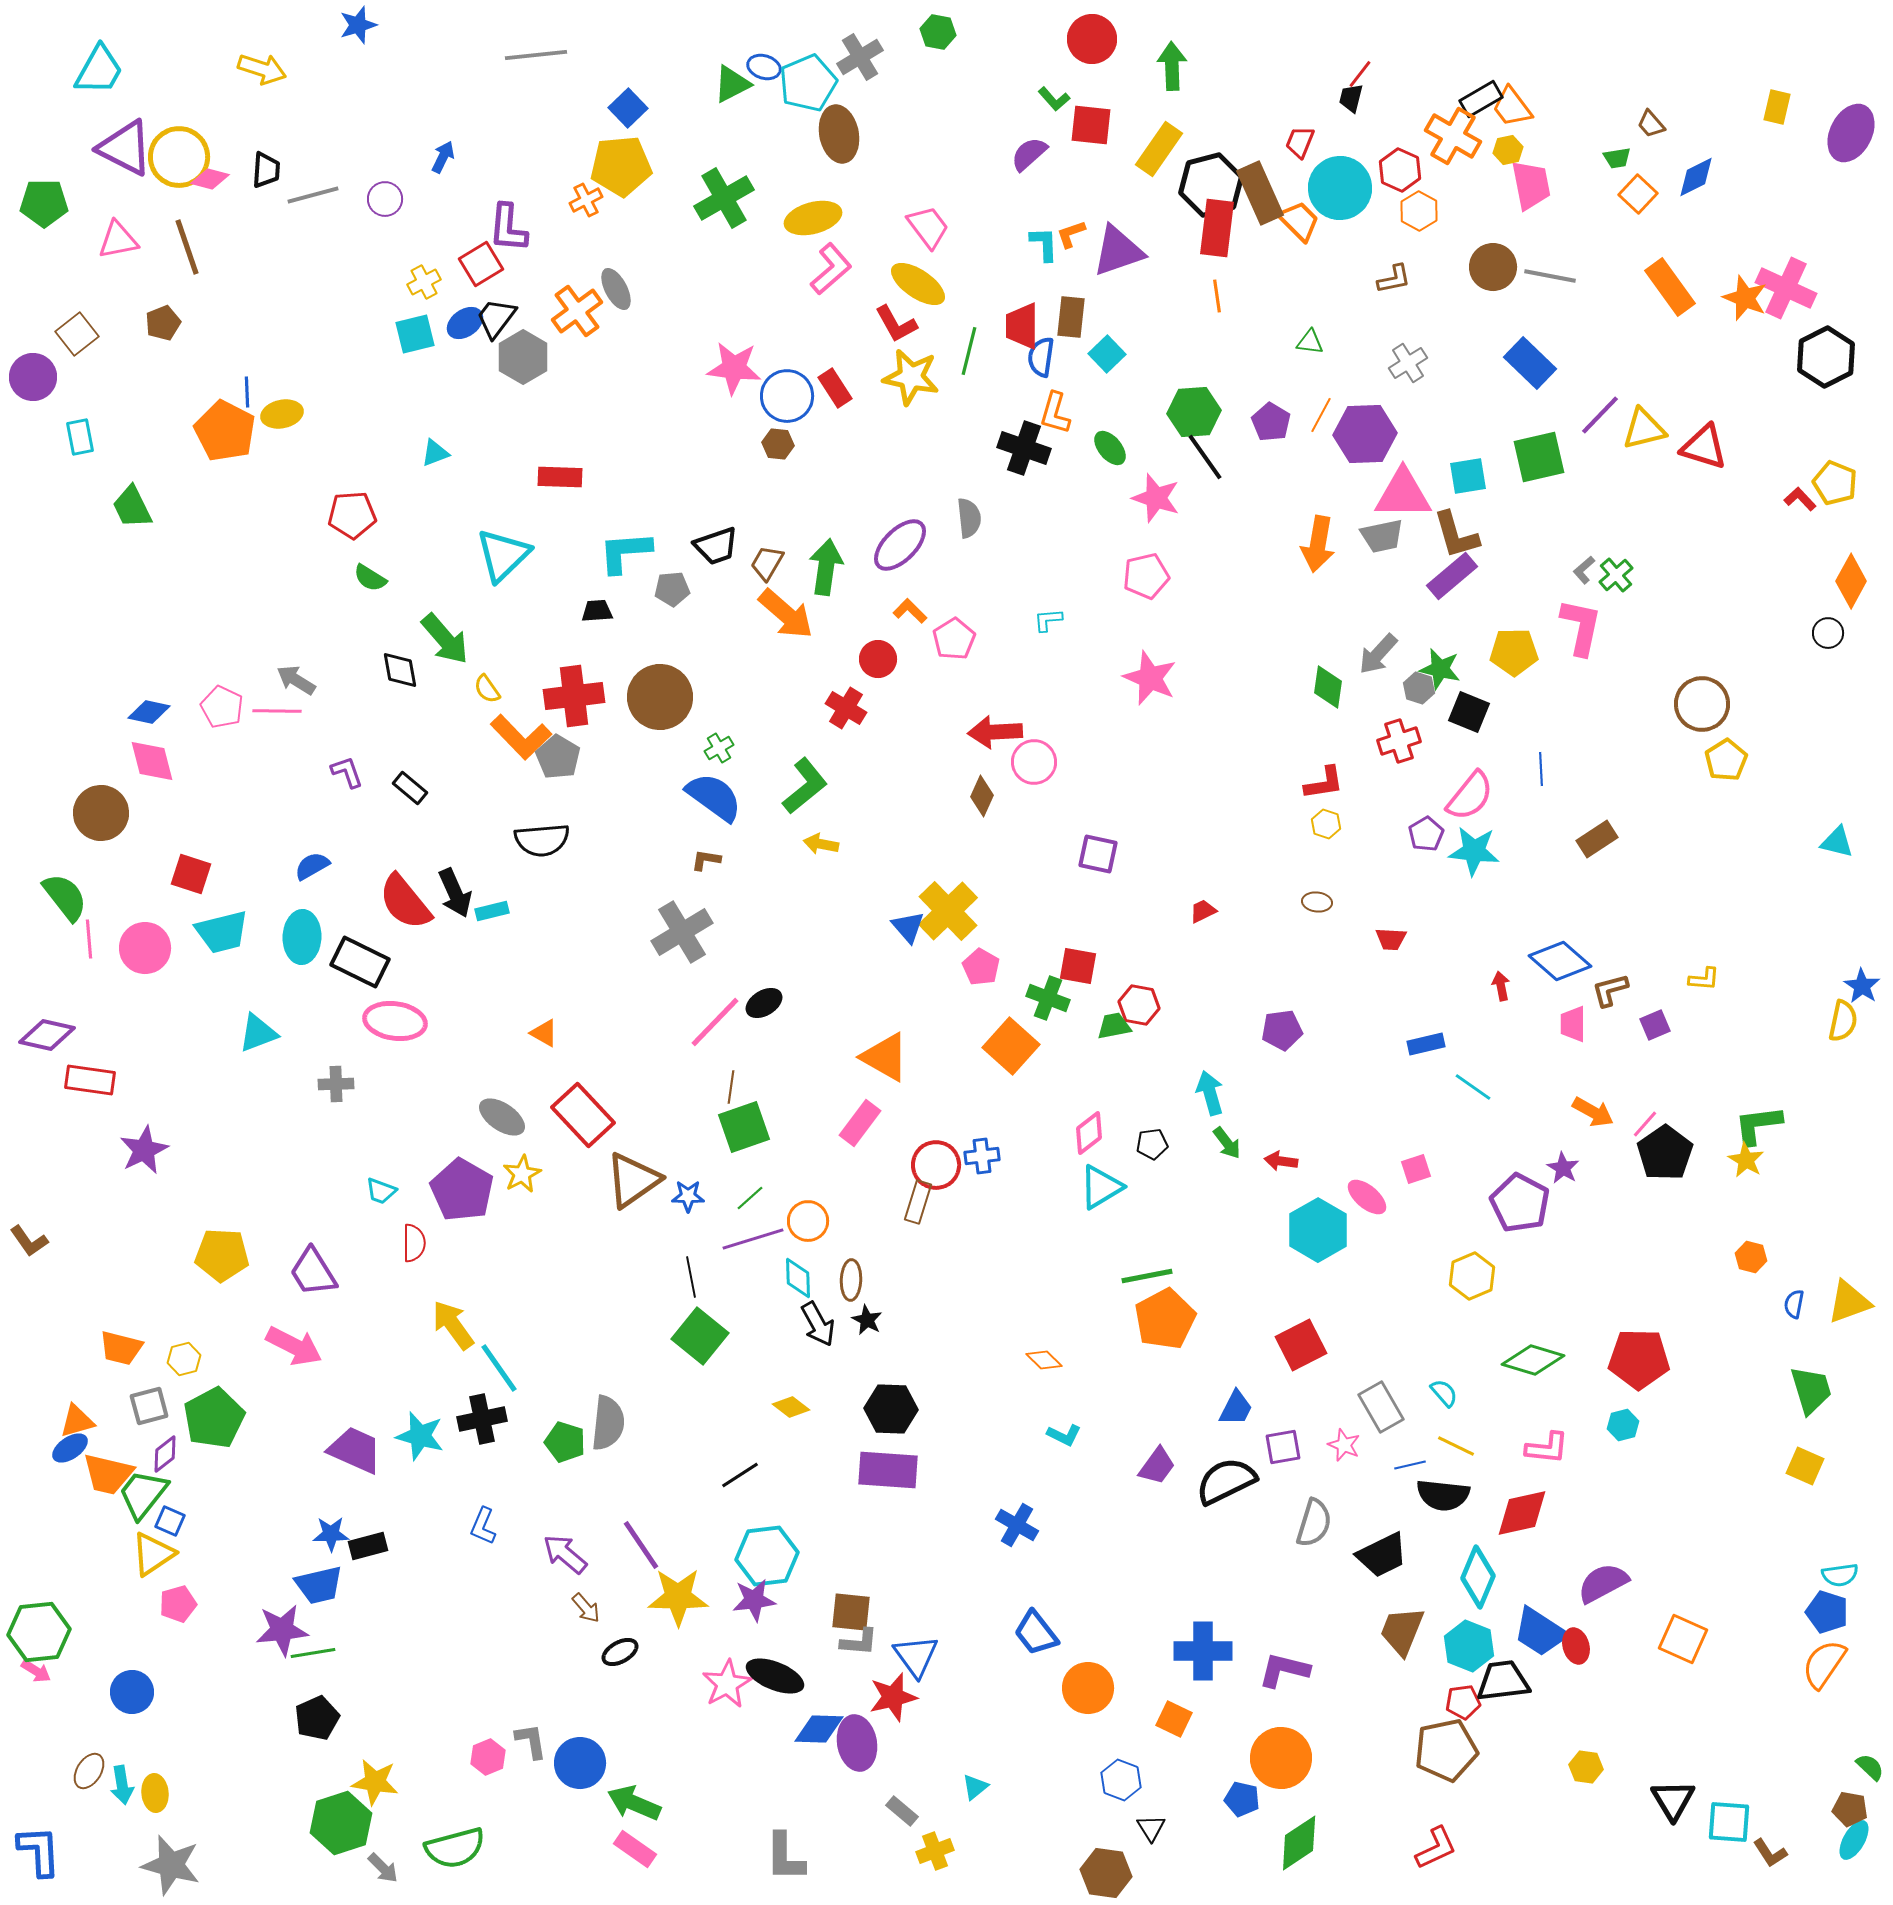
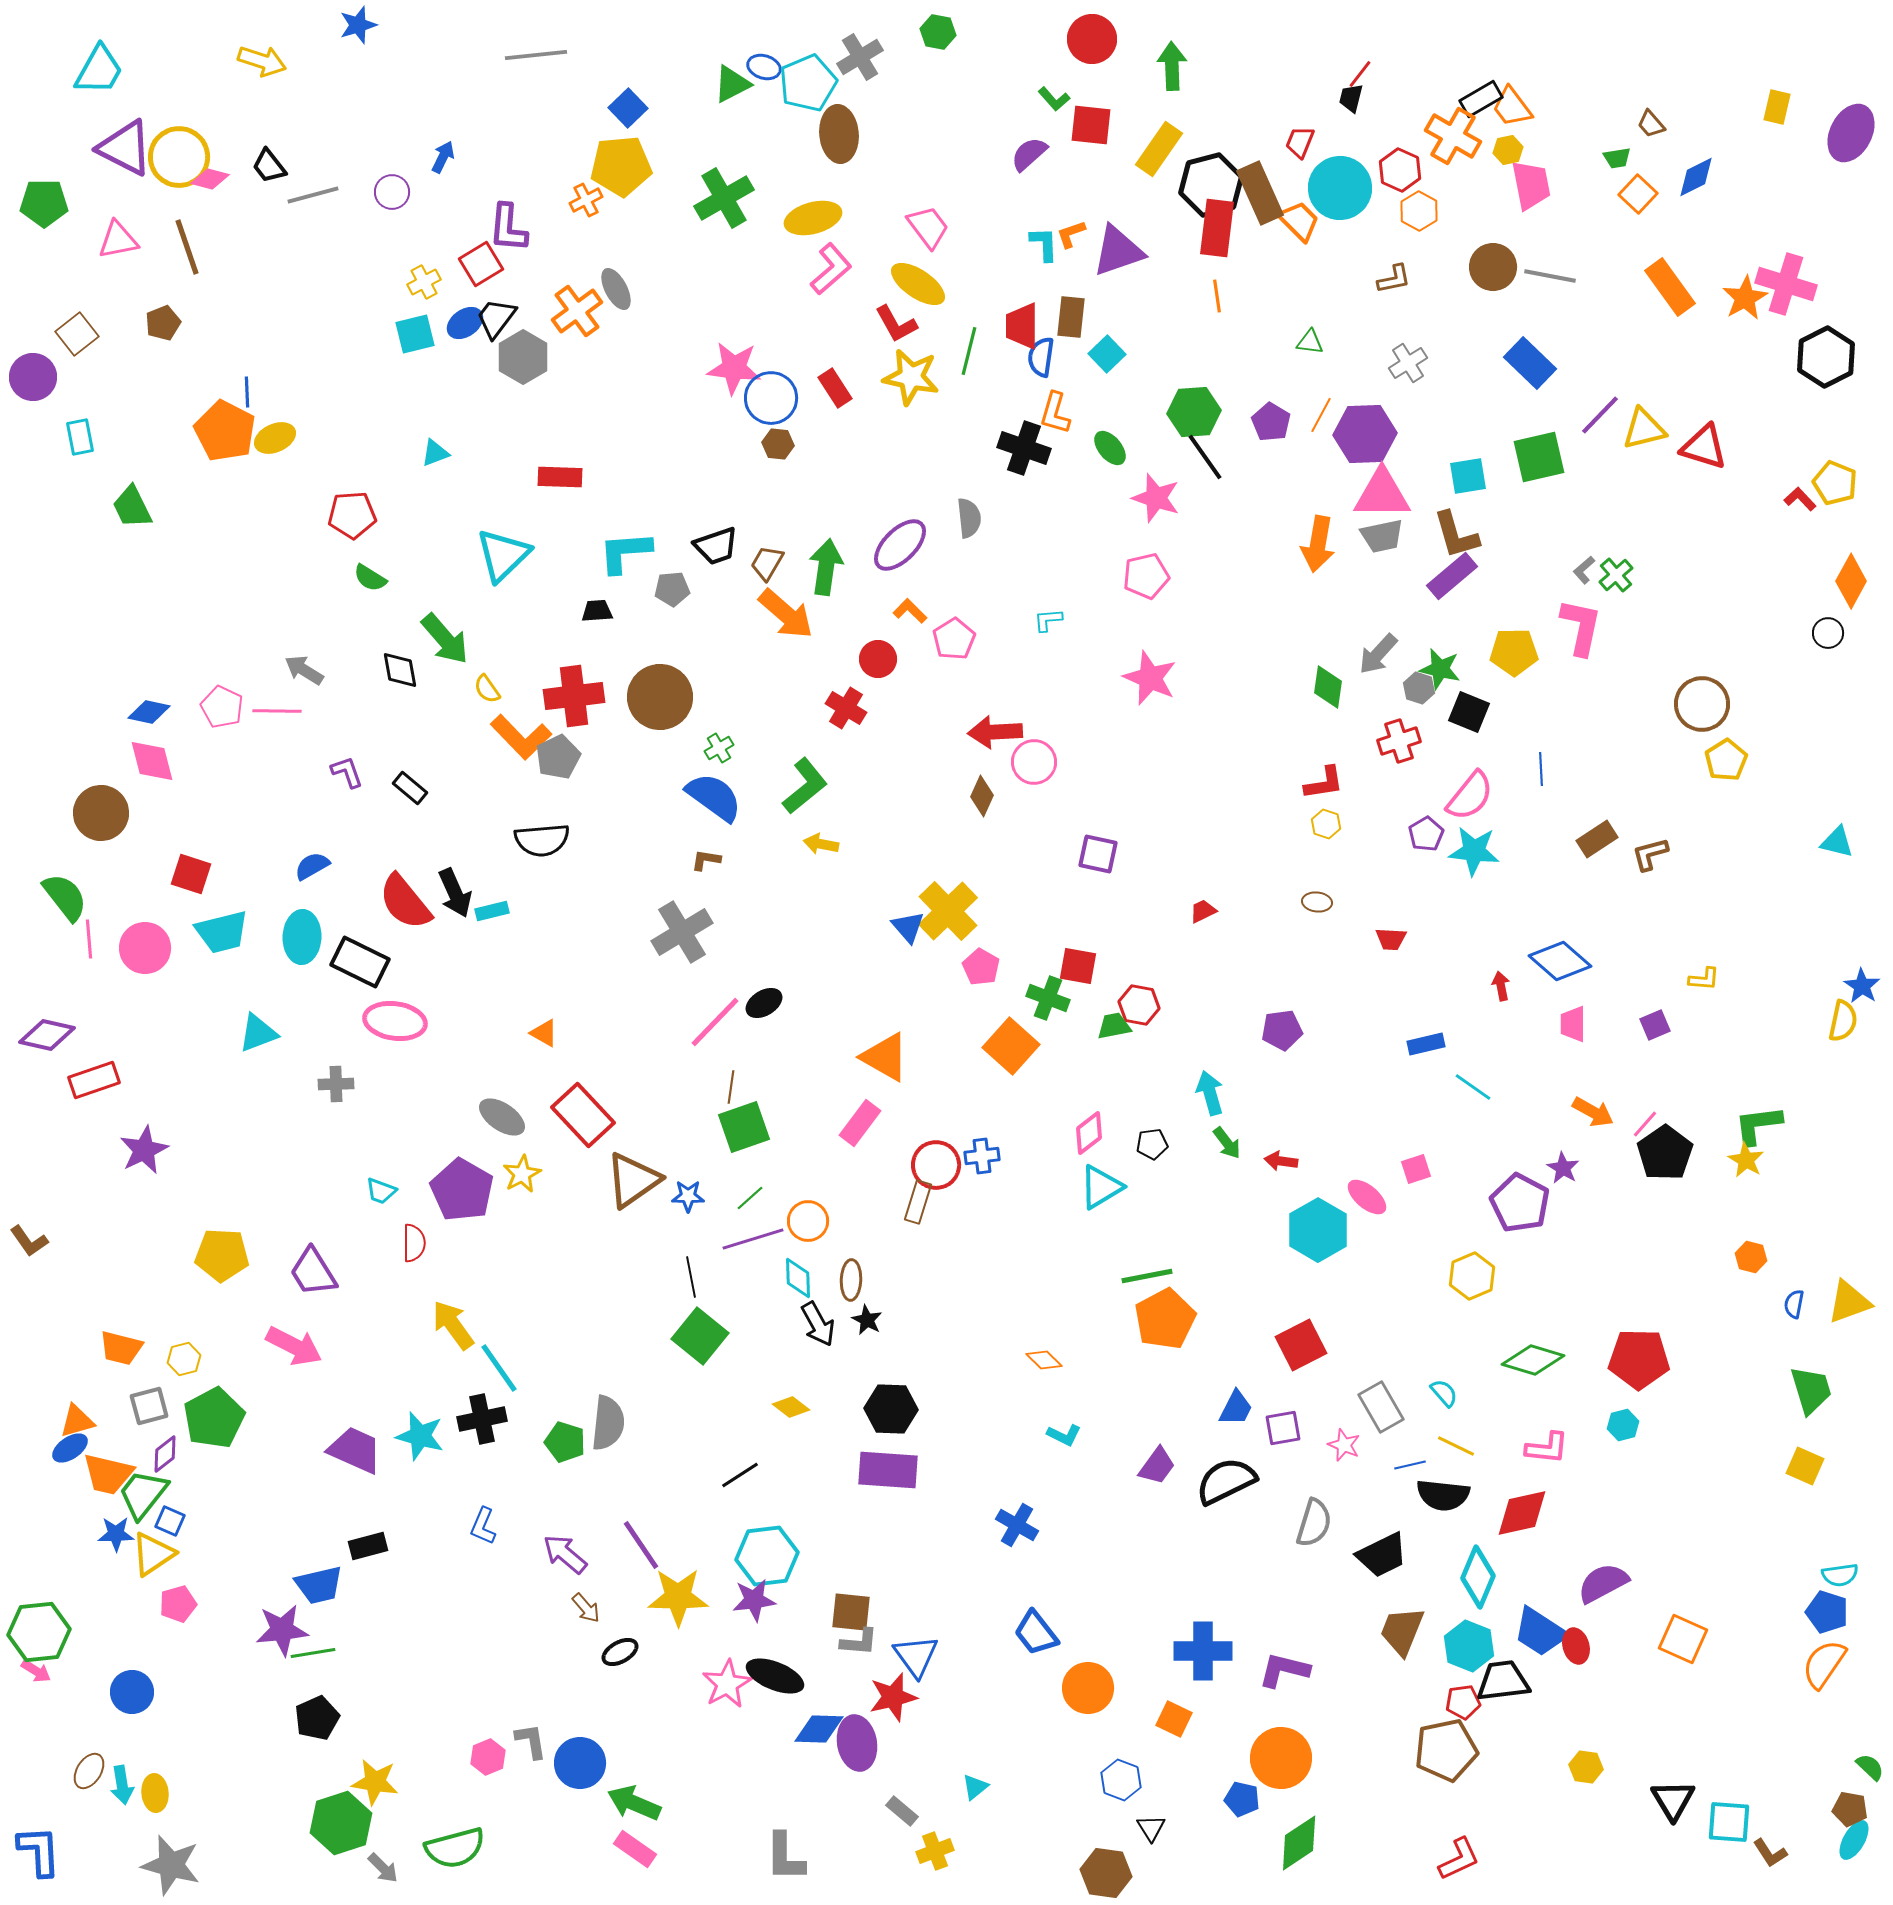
yellow arrow at (262, 69): moved 8 px up
brown ellipse at (839, 134): rotated 6 degrees clockwise
black trapezoid at (266, 170): moved 3 px right, 4 px up; rotated 138 degrees clockwise
purple circle at (385, 199): moved 7 px right, 7 px up
pink cross at (1786, 288): moved 4 px up; rotated 8 degrees counterclockwise
orange star at (1745, 298): rotated 21 degrees clockwise
blue circle at (787, 396): moved 16 px left, 2 px down
yellow ellipse at (282, 414): moved 7 px left, 24 px down; rotated 12 degrees counterclockwise
pink triangle at (1403, 494): moved 21 px left
gray arrow at (296, 680): moved 8 px right, 10 px up
gray pentagon at (558, 757): rotated 15 degrees clockwise
brown L-shape at (1610, 990): moved 40 px right, 136 px up
red rectangle at (90, 1080): moved 4 px right; rotated 27 degrees counterclockwise
purple square at (1283, 1447): moved 19 px up
blue star at (331, 1534): moved 215 px left
red L-shape at (1436, 1848): moved 23 px right, 11 px down
